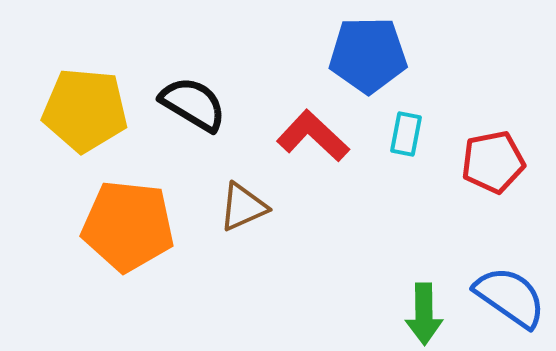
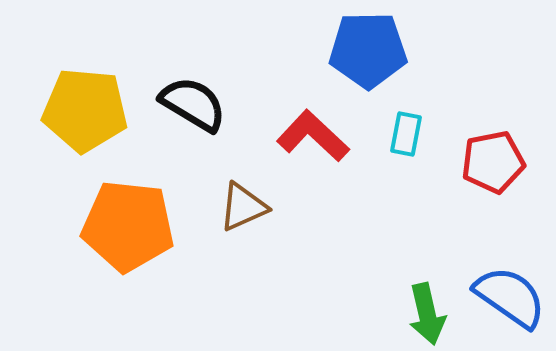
blue pentagon: moved 5 px up
green arrow: moved 3 px right; rotated 12 degrees counterclockwise
